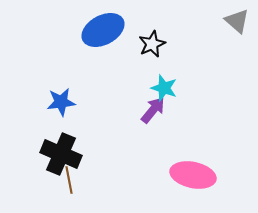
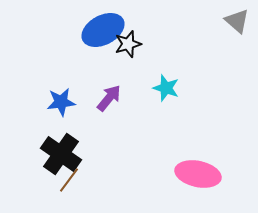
black star: moved 24 px left; rotated 8 degrees clockwise
cyan star: moved 2 px right
purple arrow: moved 44 px left, 12 px up
black cross: rotated 12 degrees clockwise
pink ellipse: moved 5 px right, 1 px up
brown line: rotated 48 degrees clockwise
